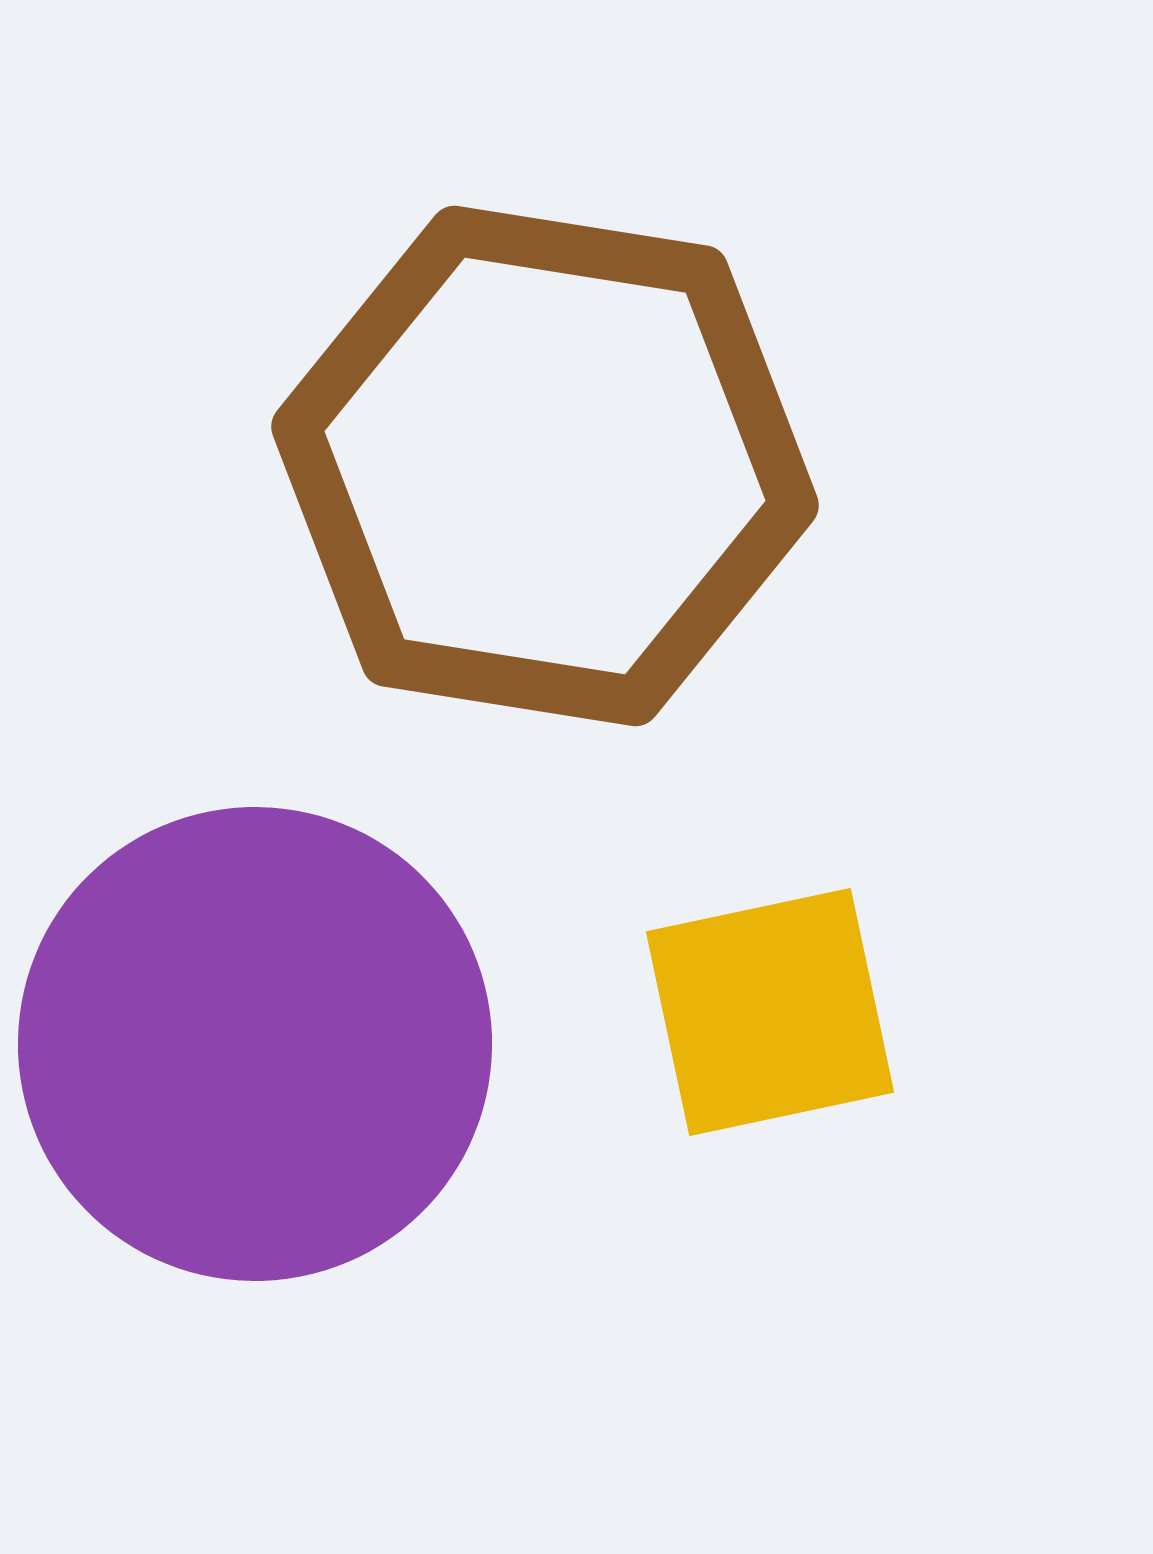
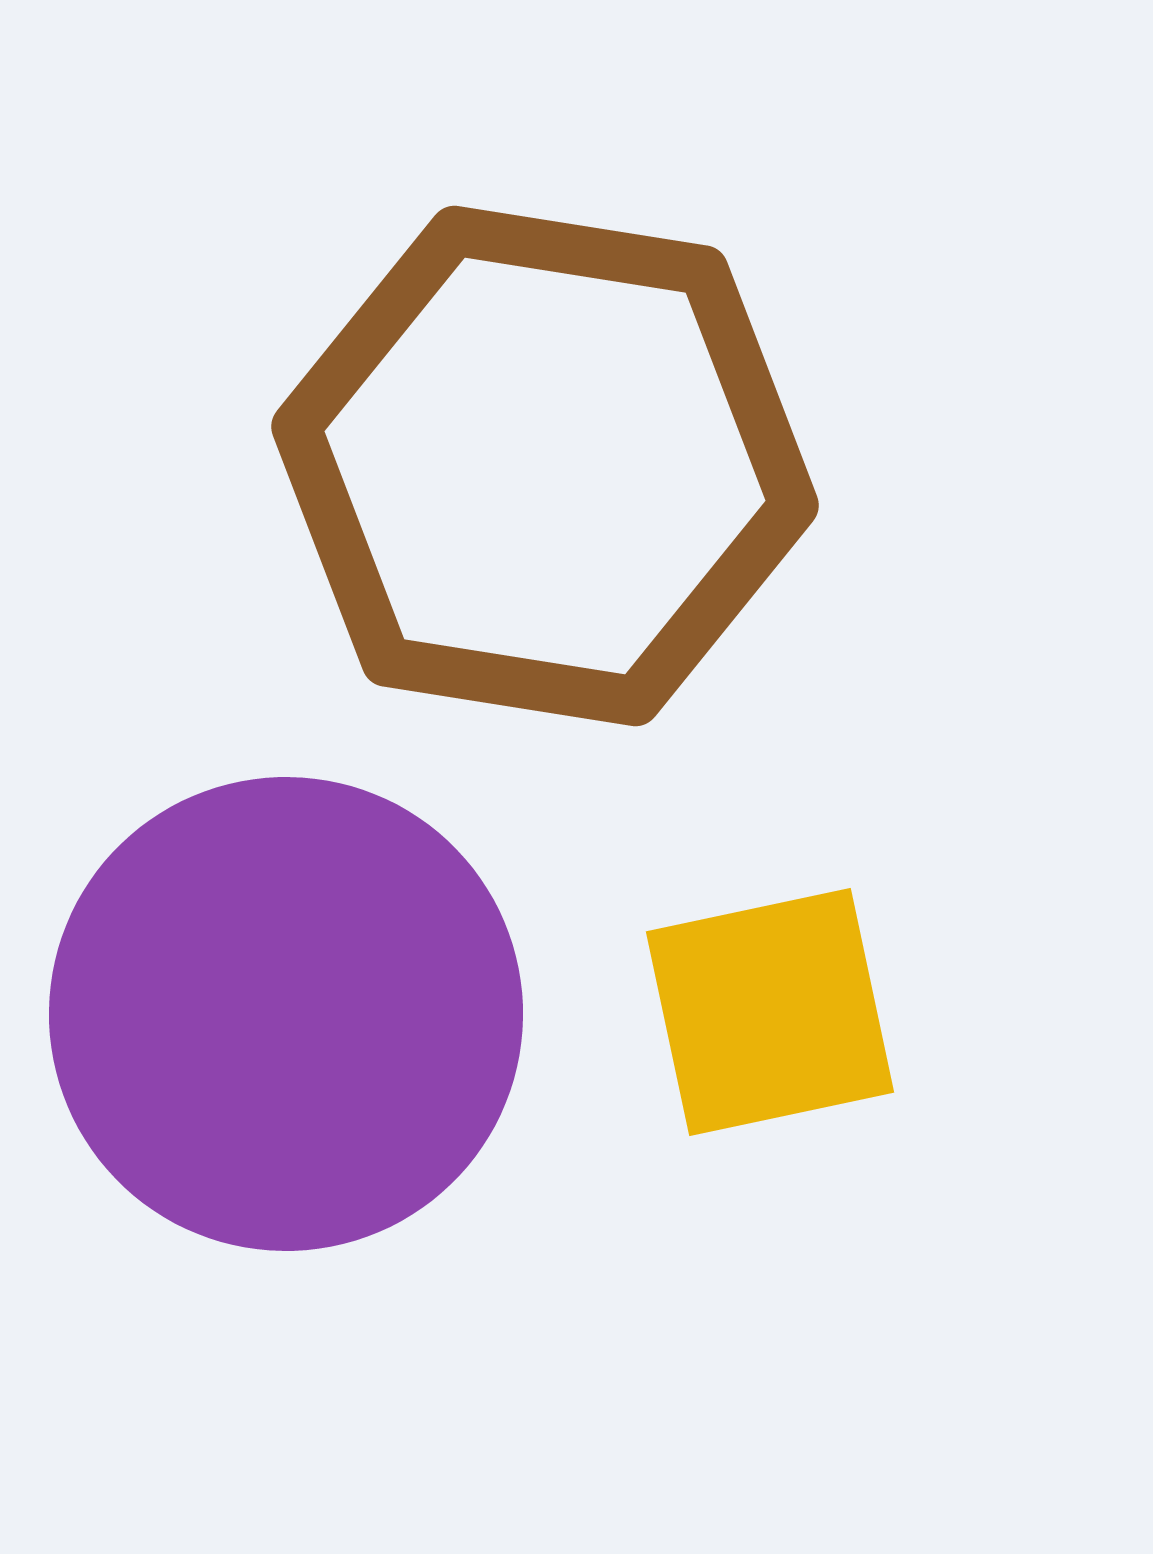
purple circle: moved 31 px right, 30 px up
